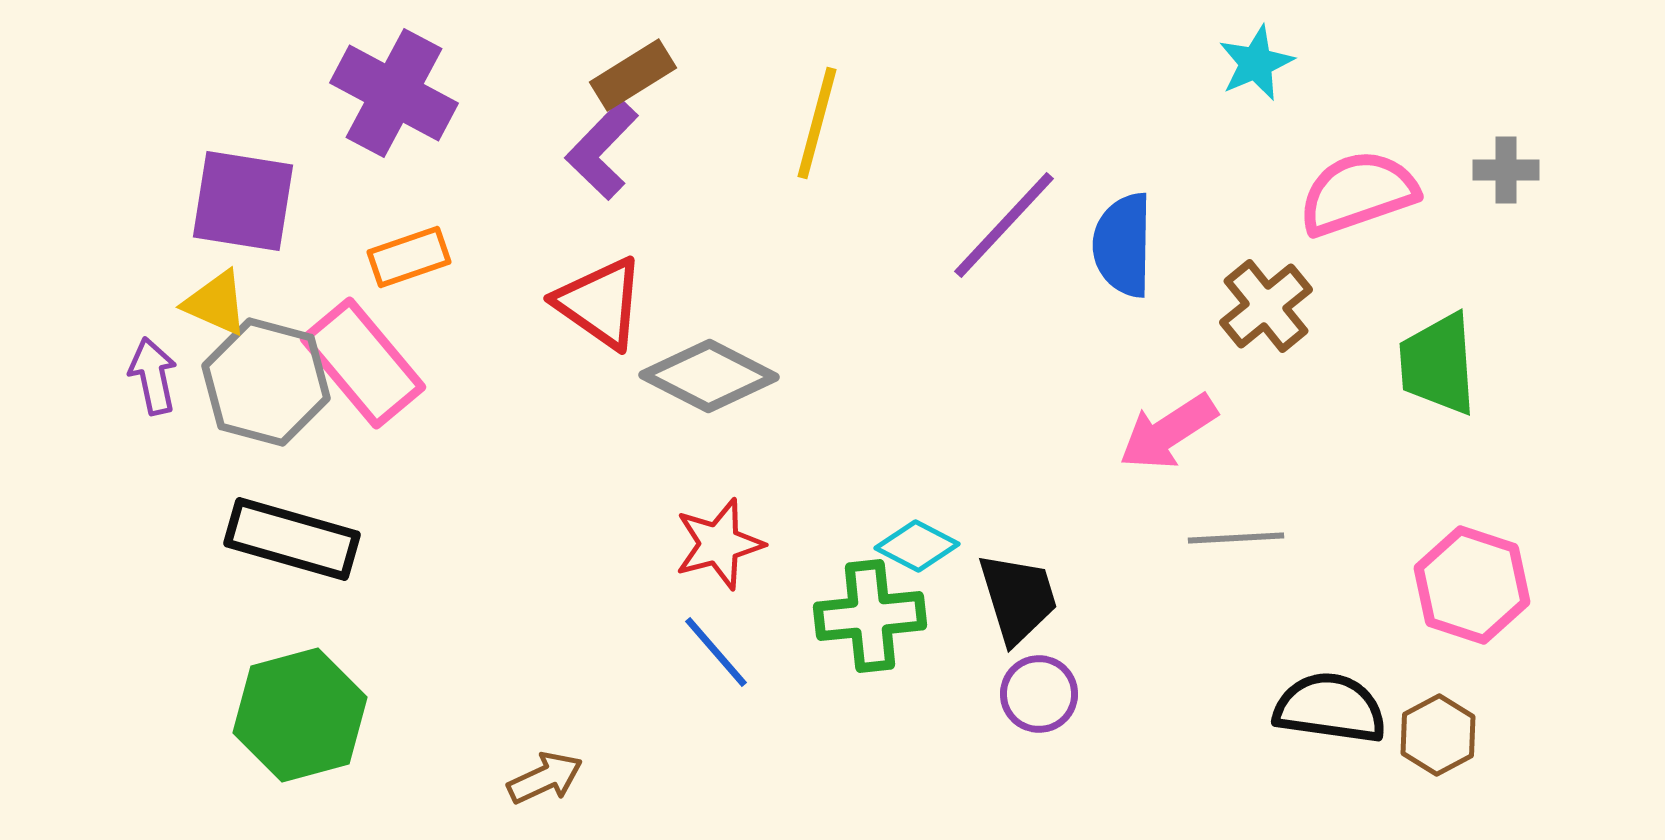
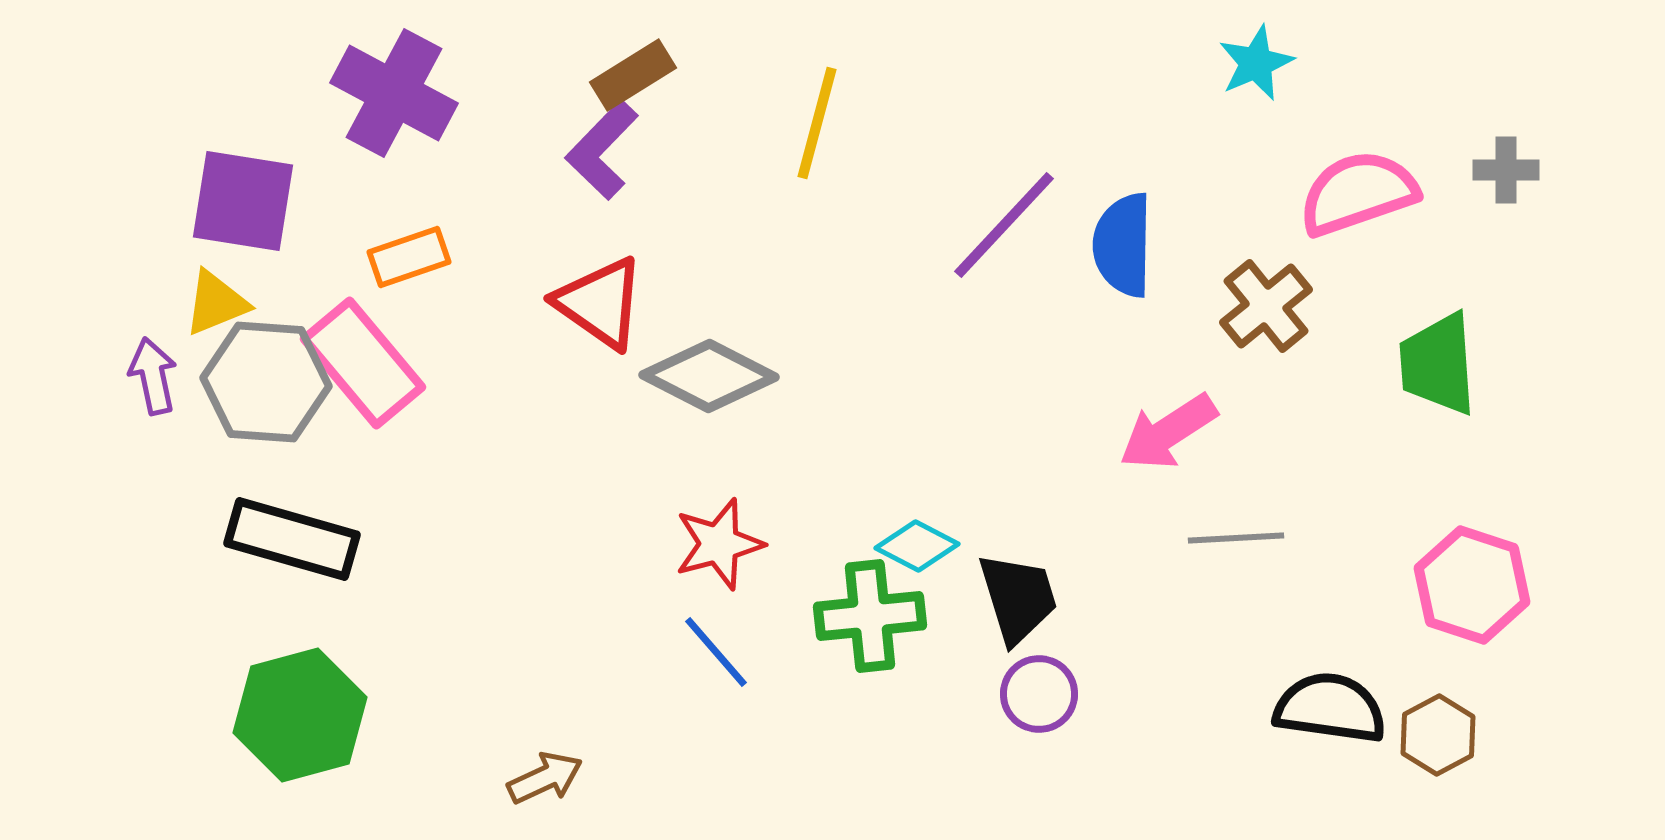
yellow triangle: rotated 46 degrees counterclockwise
gray hexagon: rotated 11 degrees counterclockwise
